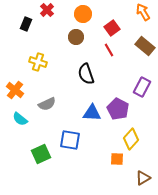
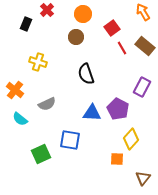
red line: moved 13 px right, 2 px up
brown triangle: rotated 21 degrees counterclockwise
